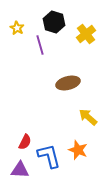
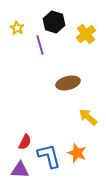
orange star: moved 1 px left, 3 px down
